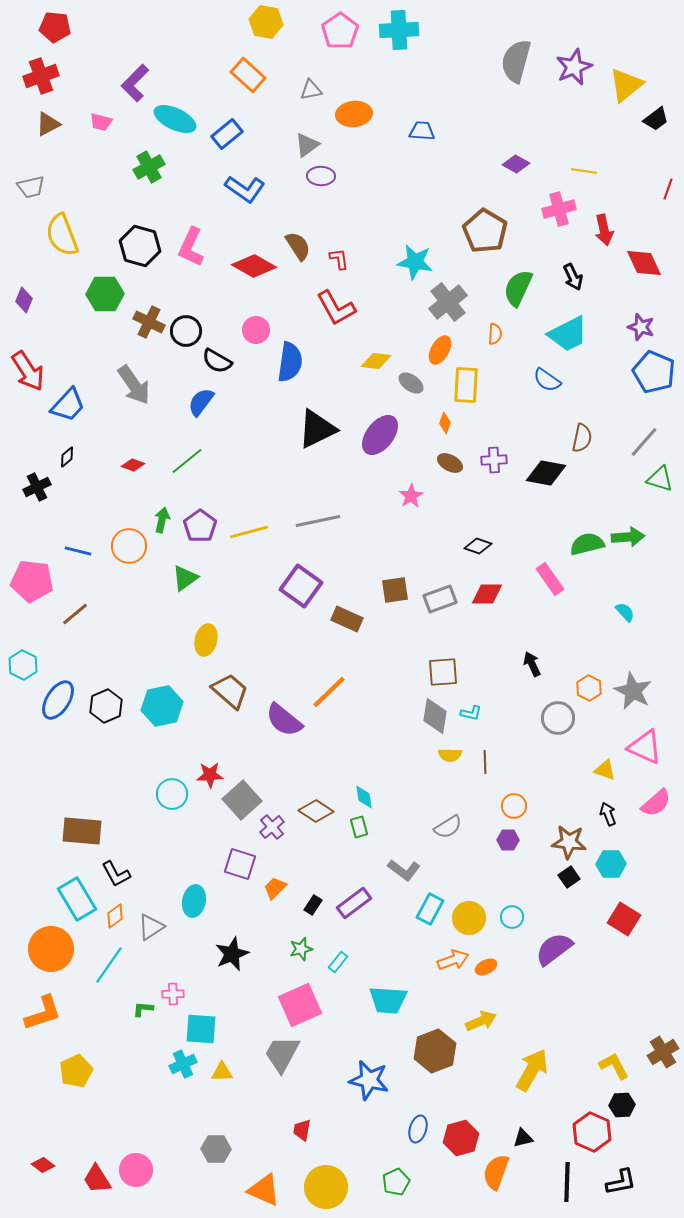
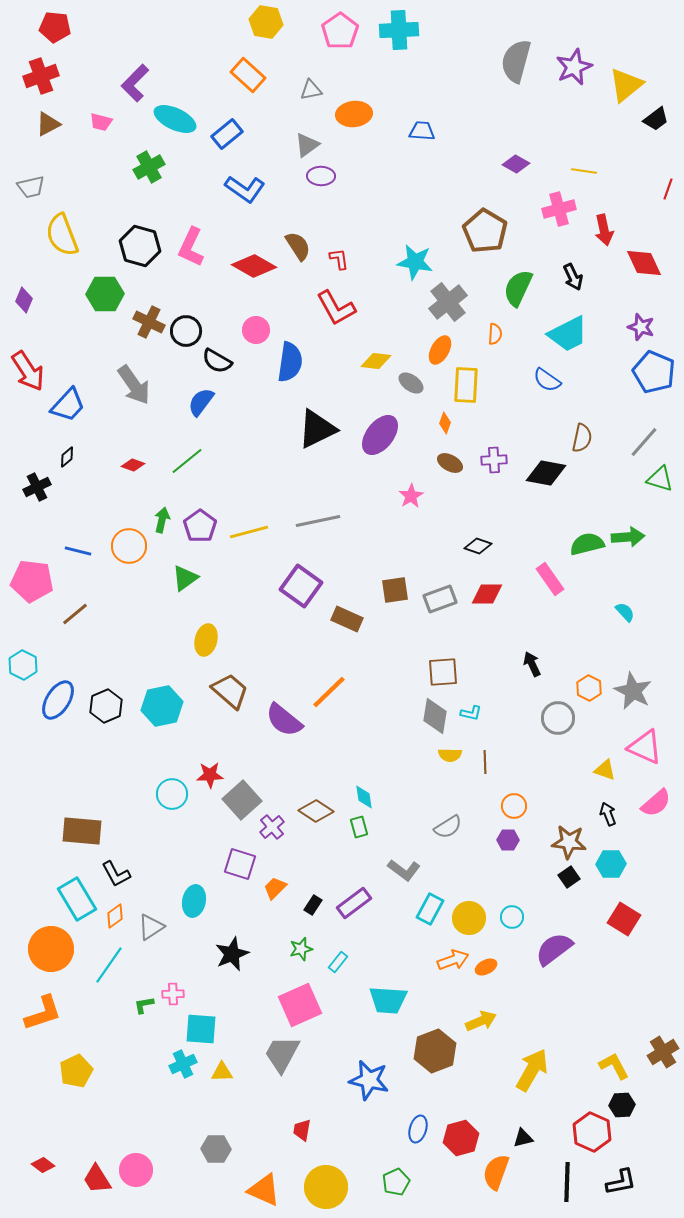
green L-shape at (143, 1009): moved 1 px right, 4 px up; rotated 15 degrees counterclockwise
